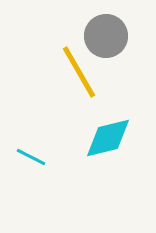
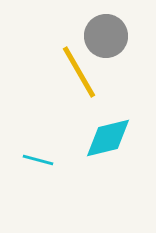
cyan line: moved 7 px right, 3 px down; rotated 12 degrees counterclockwise
